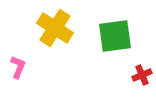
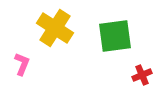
pink L-shape: moved 4 px right, 3 px up
